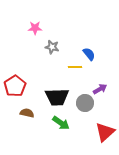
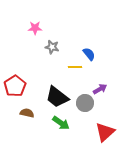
black trapezoid: rotated 40 degrees clockwise
